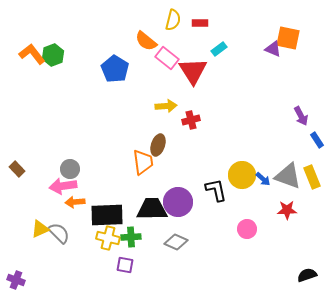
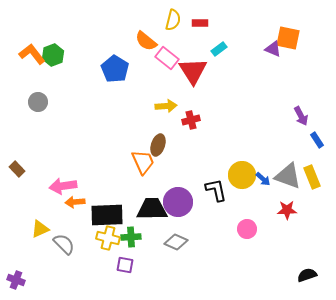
orange trapezoid: rotated 16 degrees counterclockwise
gray circle: moved 32 px left, 67 px up
gray semicircle: moved 5 px right, 11 px down
